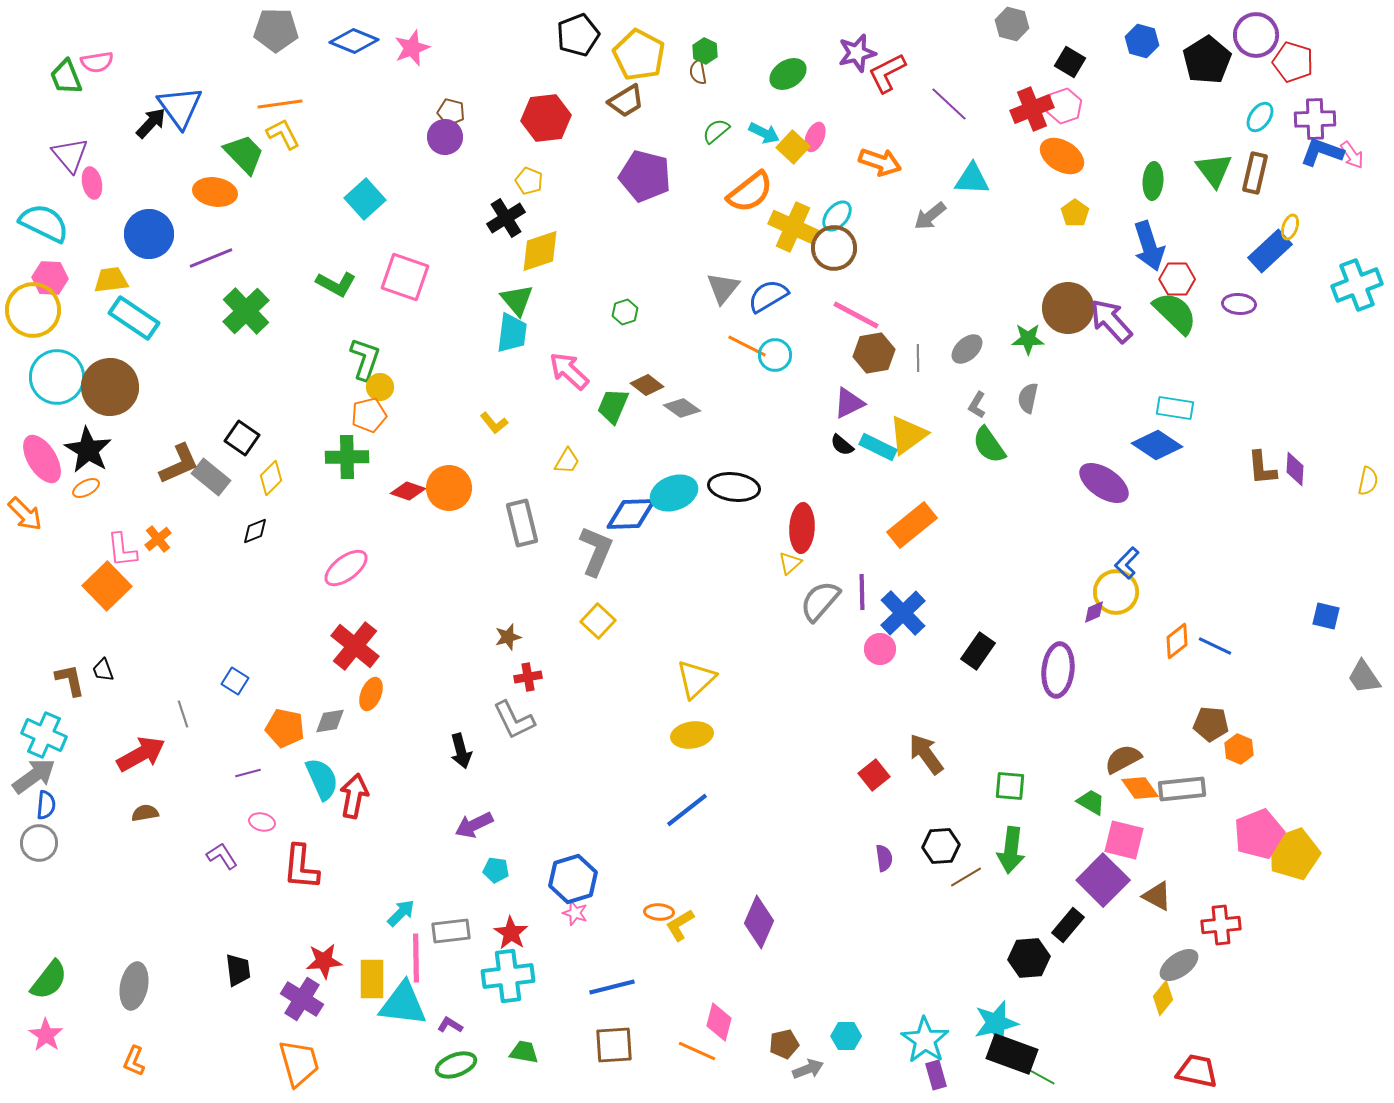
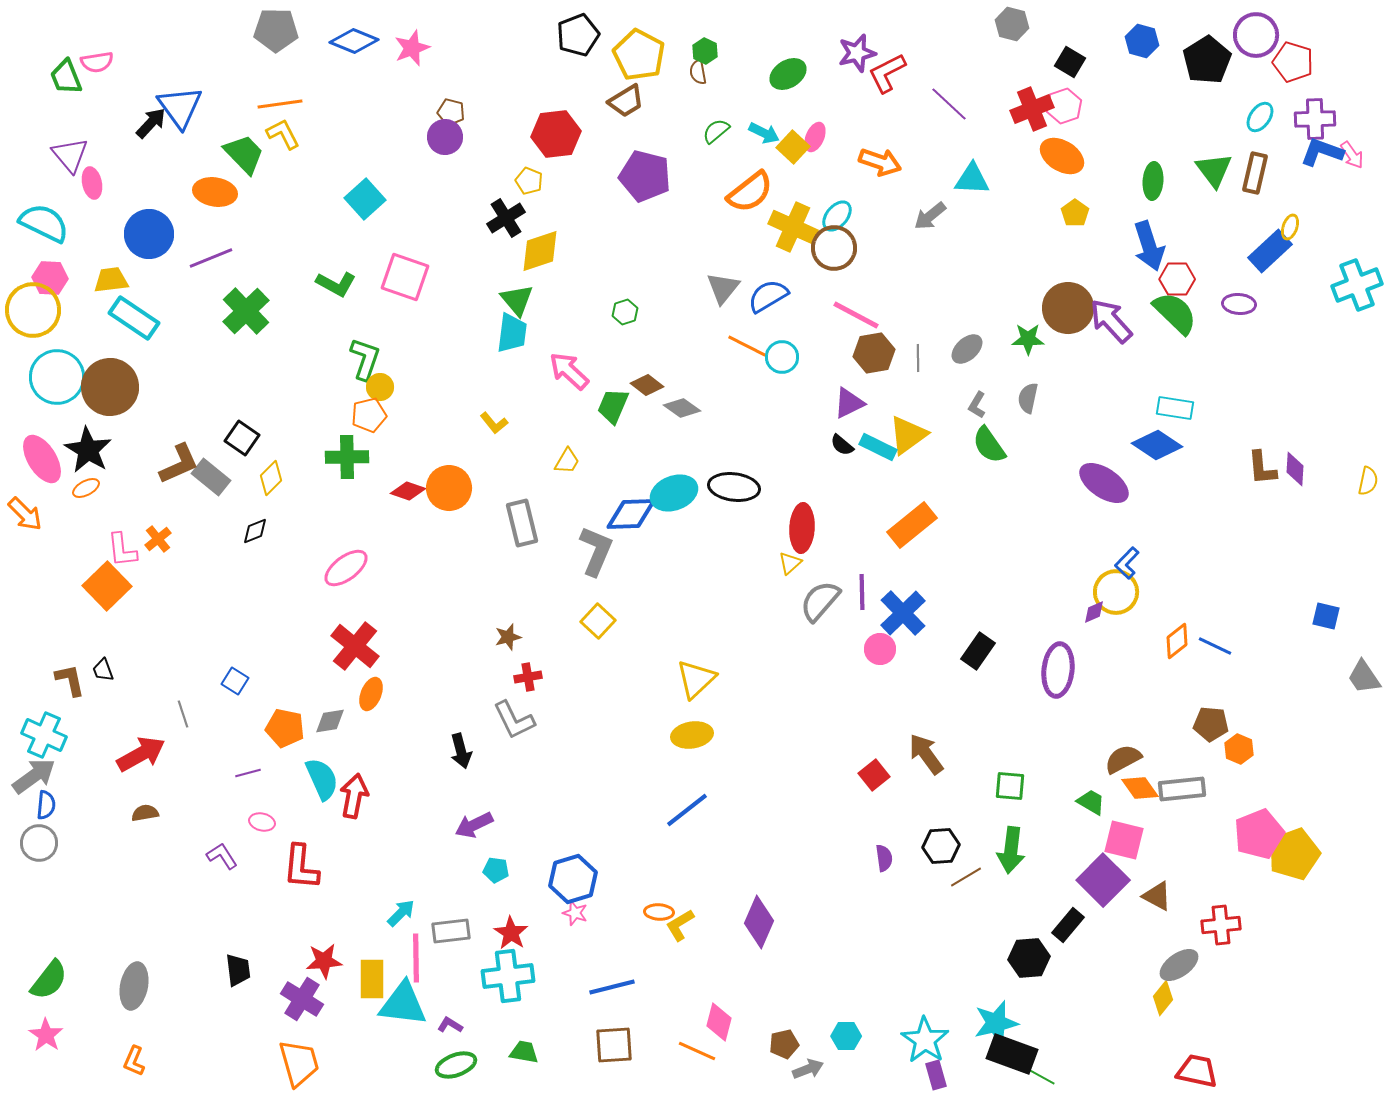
red hexagon at (546, 118): moved 10 px right, 16 px down
cyan circle at (775, 355): moved 7 px right, 2 px down
